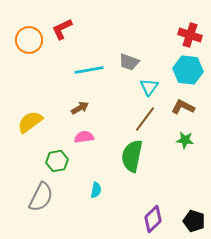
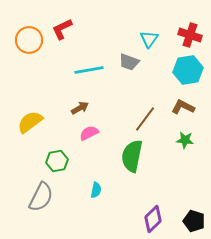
cyan hexagon: rotated 16 degrees counterclockwise
cyan triangle: moved 48 px up
pink semicircle: moved 5 px right, 4 px up; rotated 18 degrees counterclockwise
